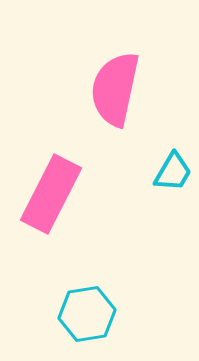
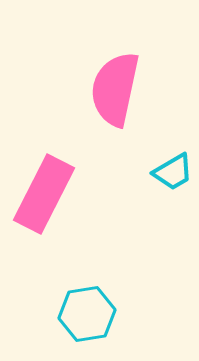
cyan trapezoid: rotated 30 degrees clockwise
pink rectangle: moved 7 px left
